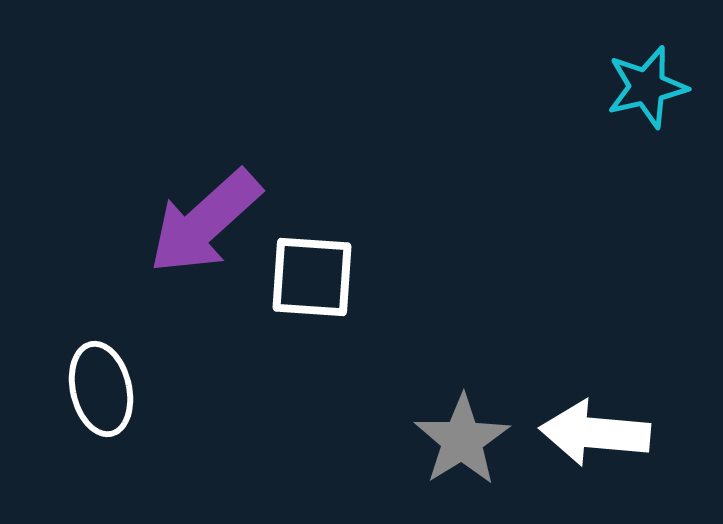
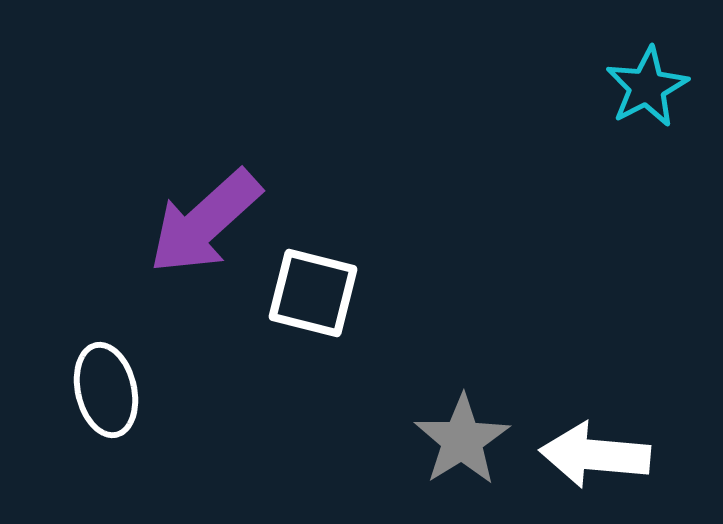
cyan star: rotated 14 degrees counterclockwise
white square: moved 1 px right, 16 px down; rotated 10 degrees clockwise
white ellipse: moved 5 px right, 1 px down
white arrow: moved 22 px down
